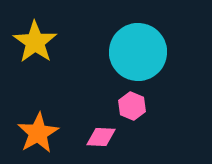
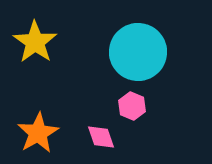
pink diamond: rotated 68 degrees clockwise
